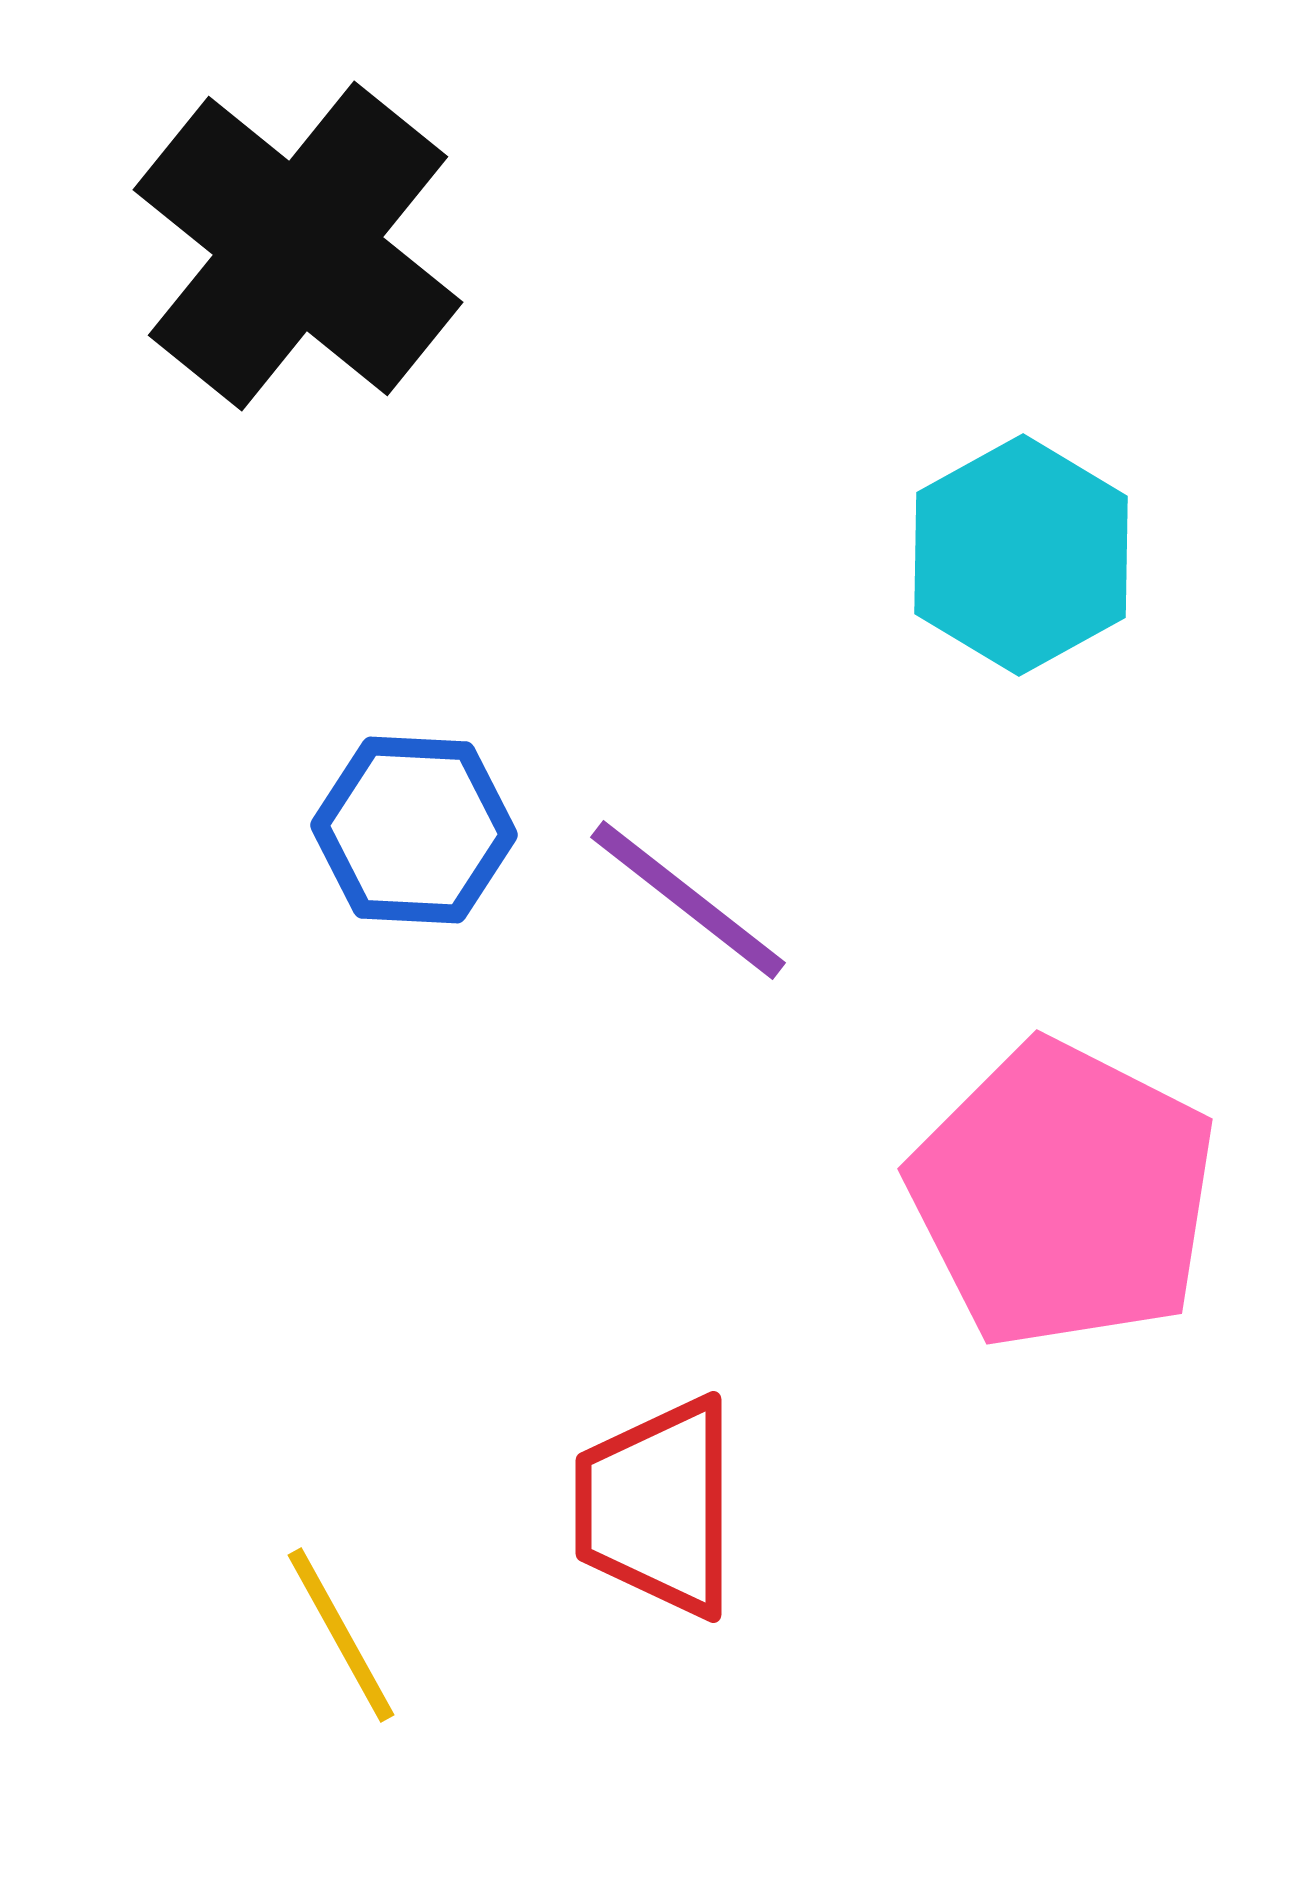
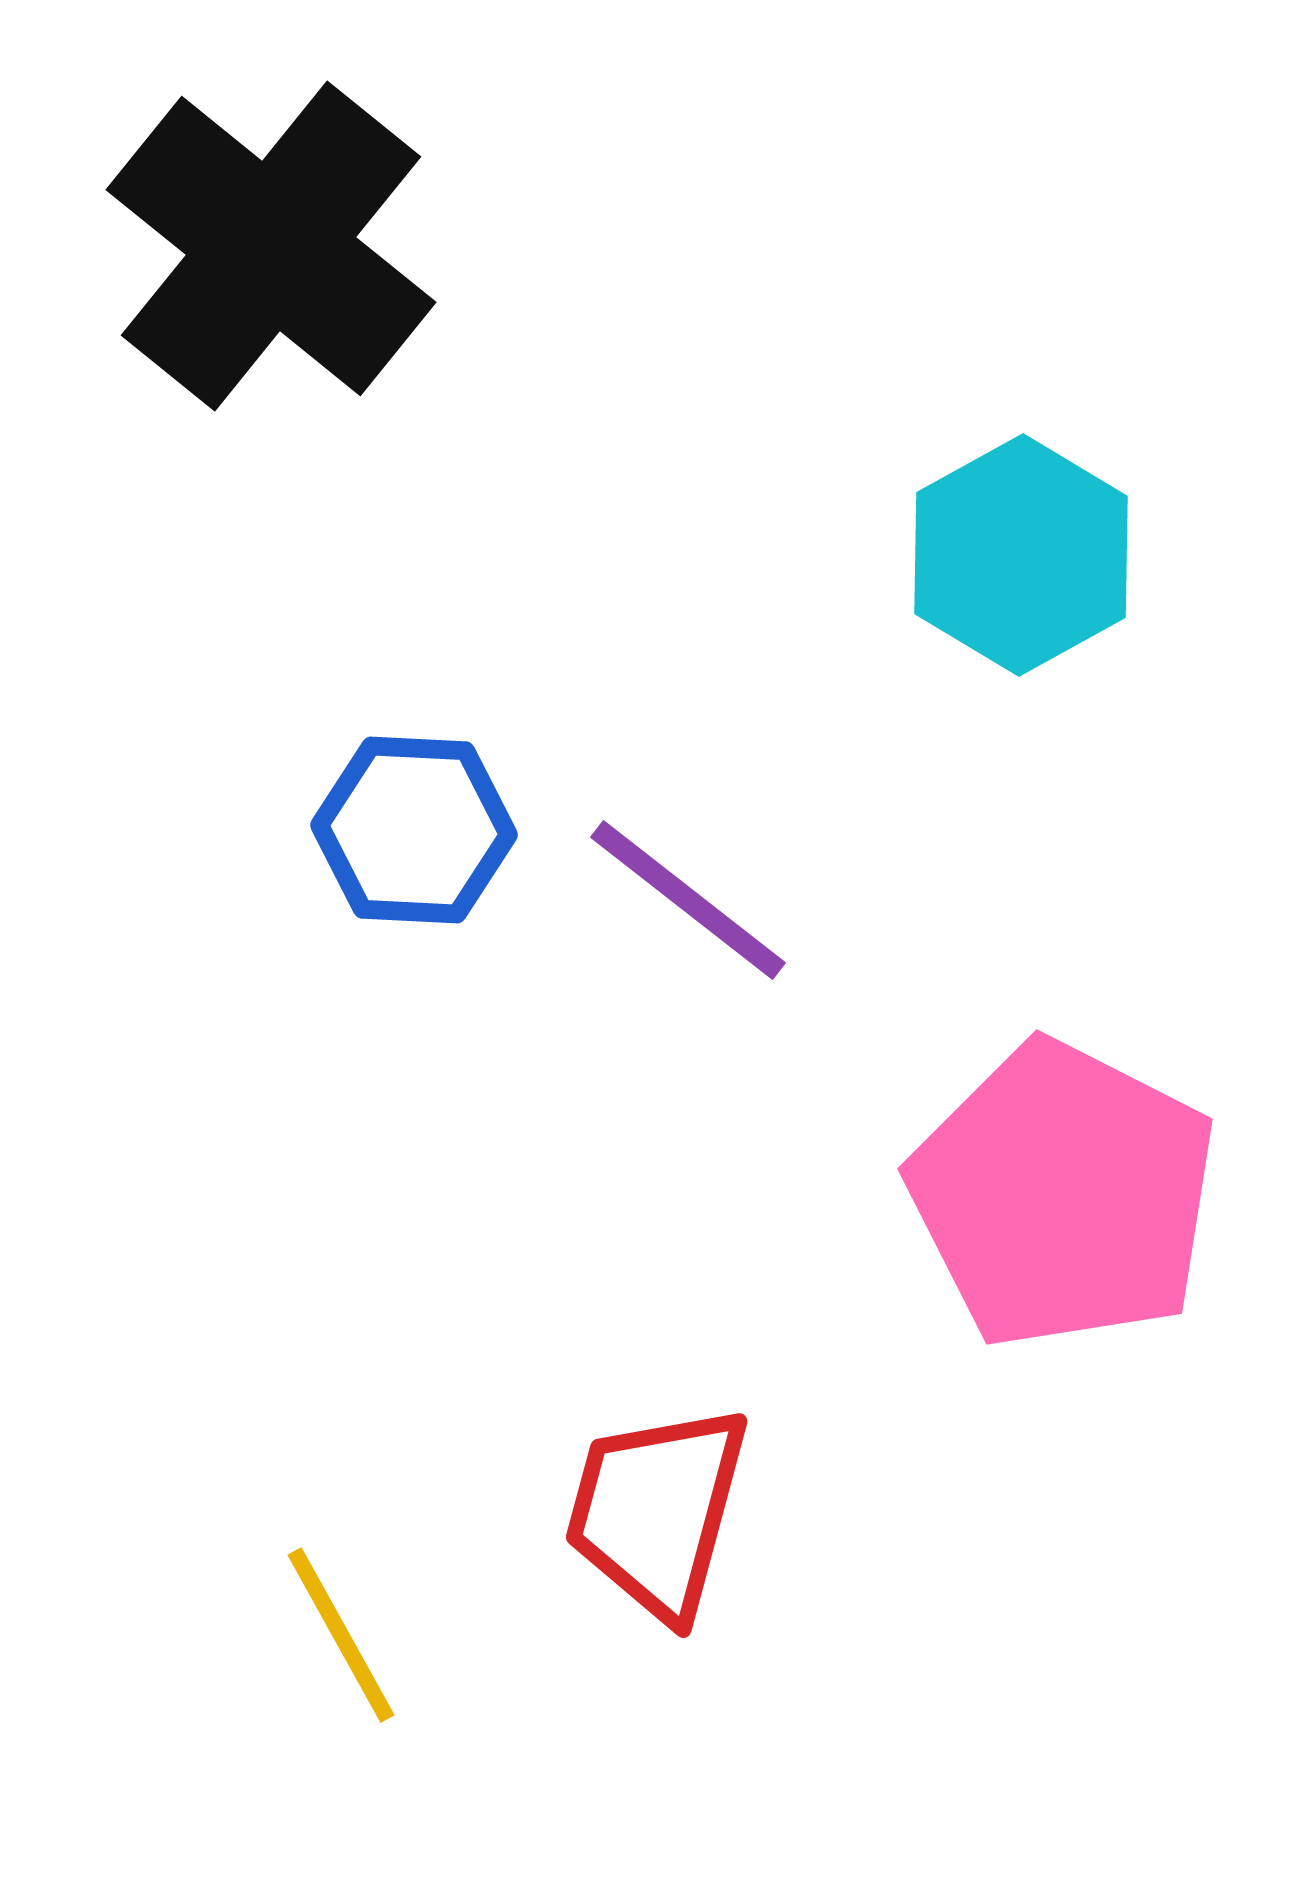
black cross: moved 27 px left
red trapezoid: moved 4 px down; rotated 15 degrees clockwise
